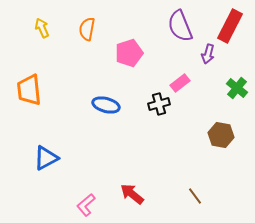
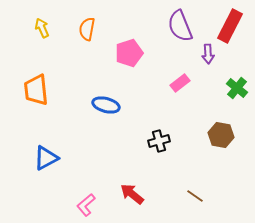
purple arrow: rotated 18 degrees counterclockwise
orange trapezoid: moved 7 px right
black cross: moved 37 px down
brown line: rotated 18 degrees counterclockwise
